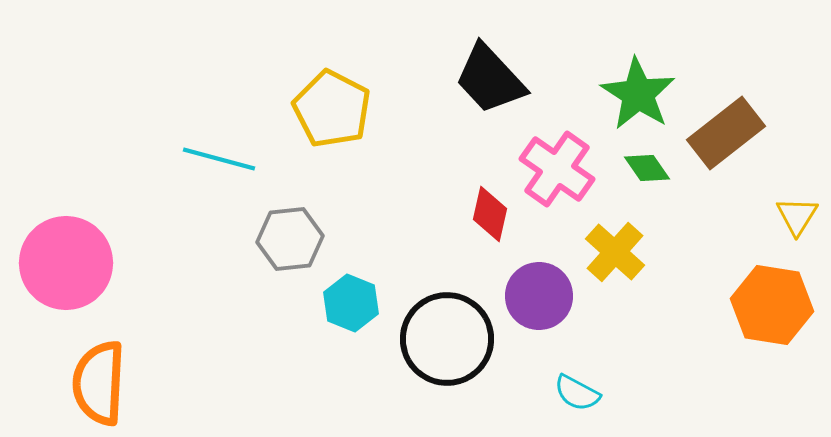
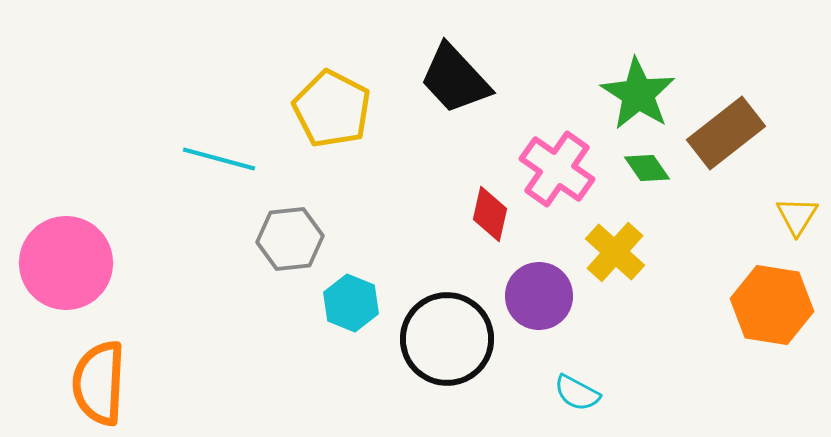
black trapezoid: moved 35 px left
